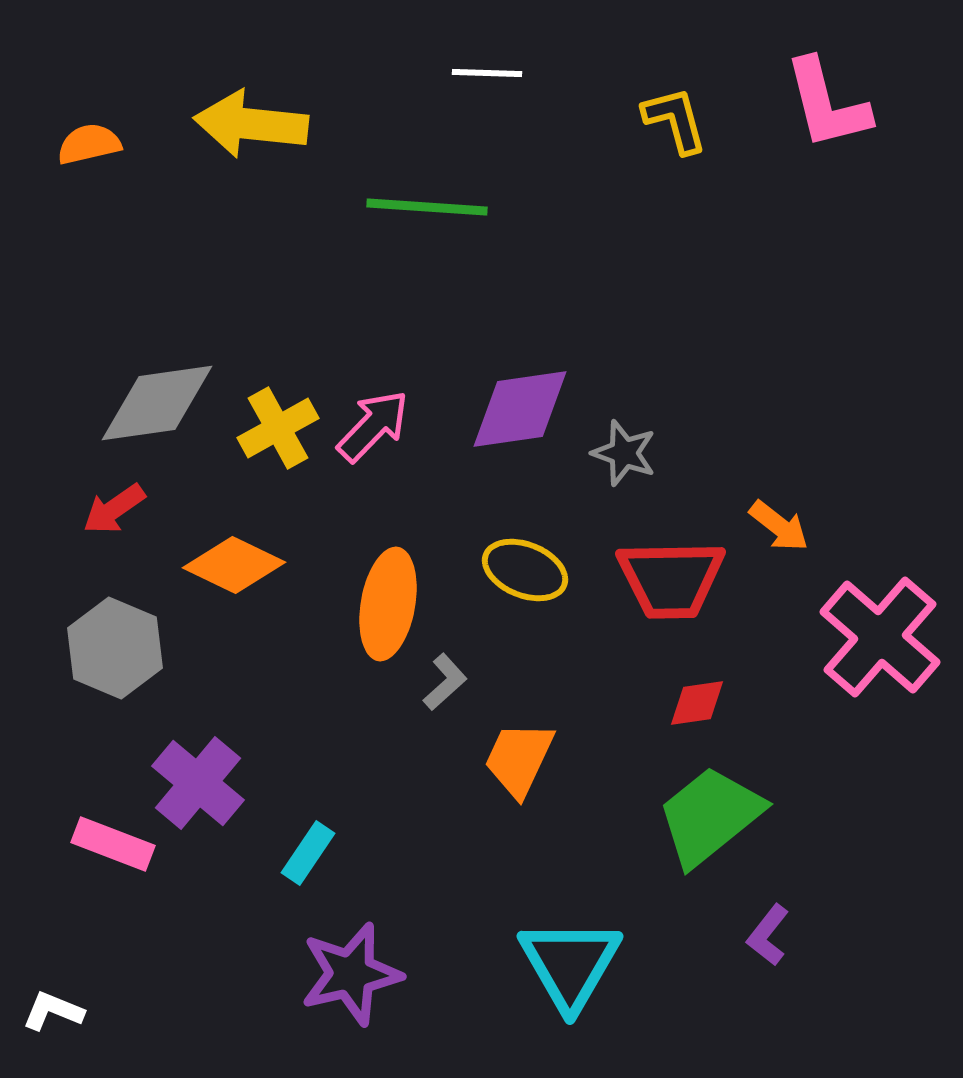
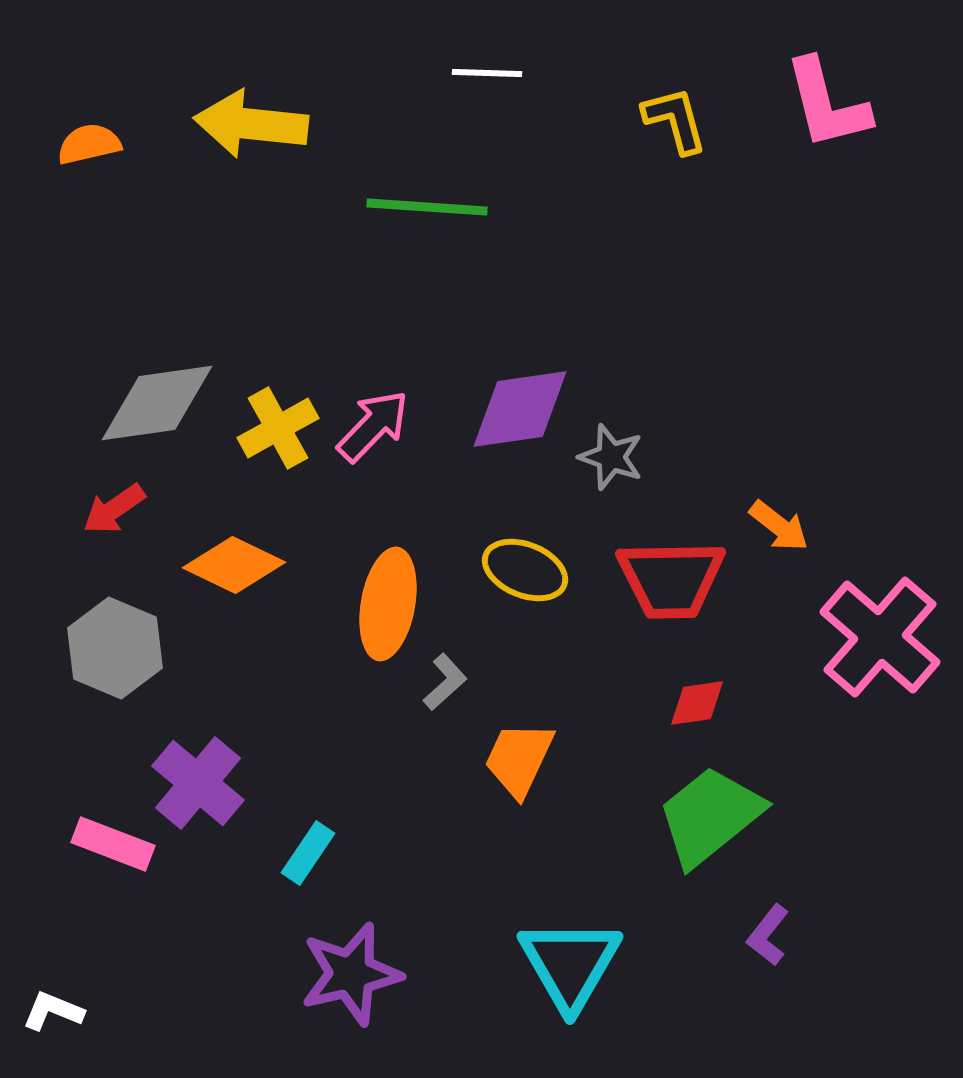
gray star: moved 13 px left, 4 px down
